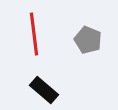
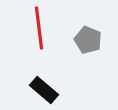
red line: moved 5 px right, 6 px up
